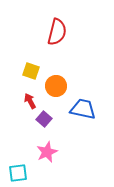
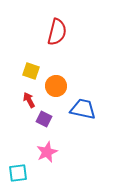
red arrow: moved 1 px left, 1 px up
purple square: rotated 14 degrees counterclockwise
